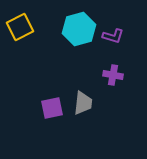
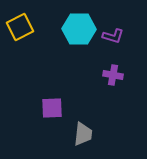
cyan hexagon: rotated 16 degrees clockwise
gray trapezoid: moved 31 px down
purple square: rotated 10 degrees clockwise
